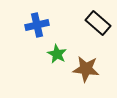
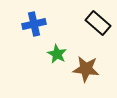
blue cross: moved 3 px left, 1 px up
